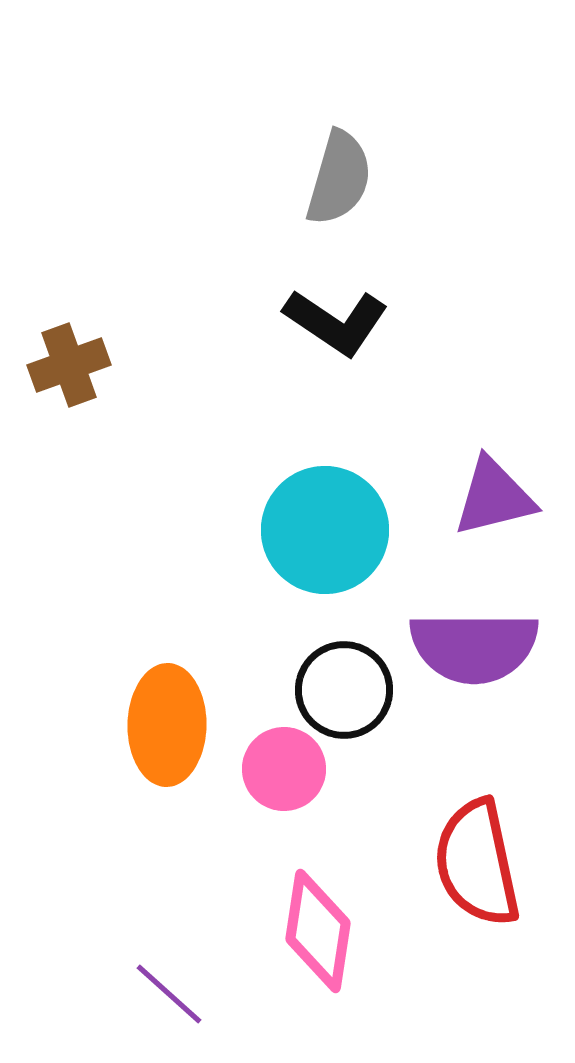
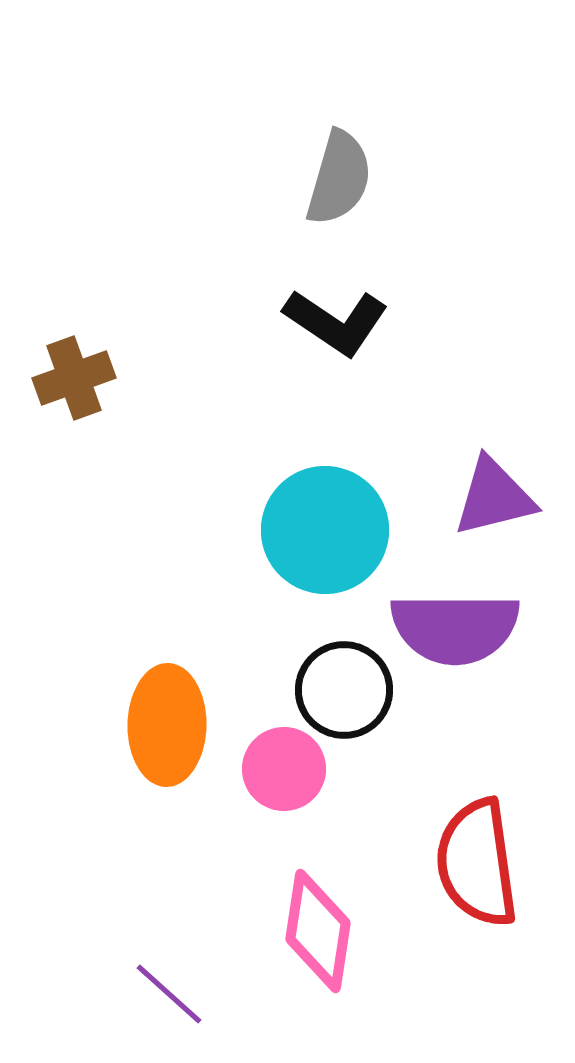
brown cross: moved 5 px right, 13 px down
purple semicircle: moved 19 px left, 19 px up
red semicircle: rotated 4 degrees clockwise
